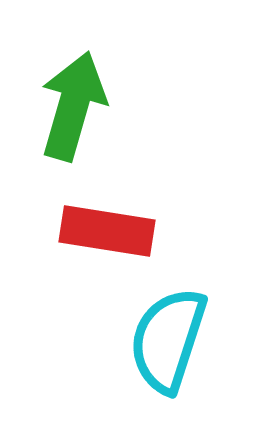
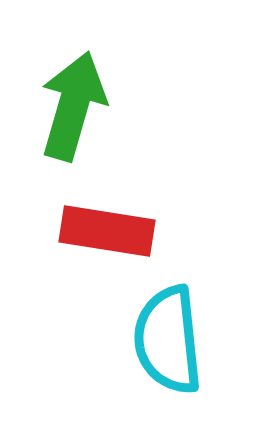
cyan semicircle: rotated 24 degrees counterclockwise
